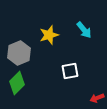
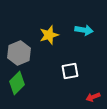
cyan arrow: rotated 42 degrees counterclockwise
red arrow: moved 4 px left, 1 px up
